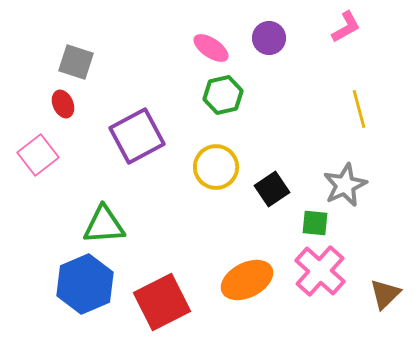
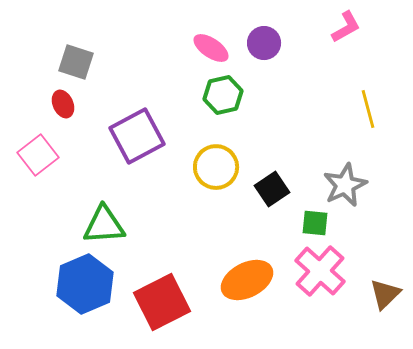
purple circle: moved 5 px left, 5 px down
yellow line: moved 9 px right
